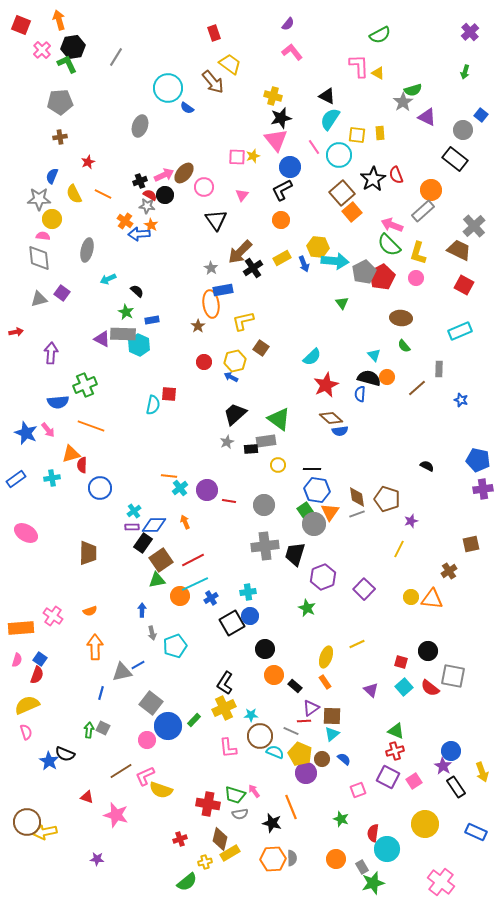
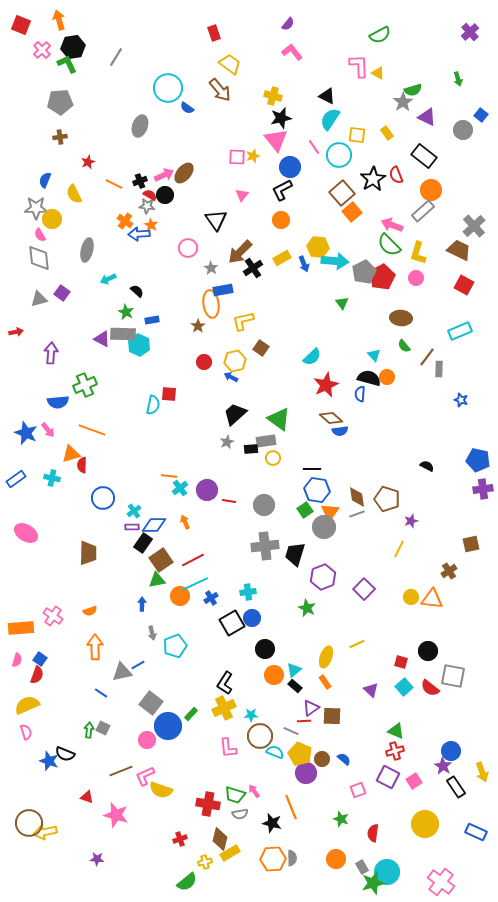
green arrow at (465, 72): moved 7 px left, 7 px down; rotated 32 degrees counterclockwise
brown arrow at (213, 82): moved 7 px right, 8 px down
yellow rectangle at (380, 133): moved 7 px right; rotated 32 degrees counterclockwise
black rectangle at (455, 159): moved 31 px left, 3 px up
blue semicircle at (52, 176): moved 7 px left, 4 px down
pink circle at (204, 187): moved 16 px left, 61 px down
orange line at (103, 194): moved 11 px right, 10 px up
gray star at (39, 199): moved 3 px left, 9 px down
pink semicircle at (43, 236): moved 3 px left, 1 px up; rotated 128 degrees counterclockwise
brown line at (417, 388): moved 10 px right, 31 px up; rotated 12 degrees counterclockwise
orange line at (91, 426): moved 1 px right, 4 px down
yellow circle at (278, 465): moved 5 px left, 7 px up
cyan cross at (52, 478): rotated 21 degrees clockwise
blue circle at (100, 488): moved 3 px right, 10 px down
gray circle at (314, 524): moved 10 px right, 3 px down
blue arrow at (142, 610): moved 6 px up
blue circle at (250, 616): moved 2 px right, 2 px down
blue line at (101, 693): rotated 72 degrees counterclockwise
green rectangle at (194, 720): moved 3 px left, 6 px up
cyan triangle at (332, 734): moved 38 px left, 64 px up
blue star at (49, 761): rotated 12 degrees counterclockwise
brown line at (121, 771): rotated 10 degrees clockwise
brown circle at (27, 822): moved 2 px right, 1 px down
cyan circle at (387, 849): moved 23 px down
